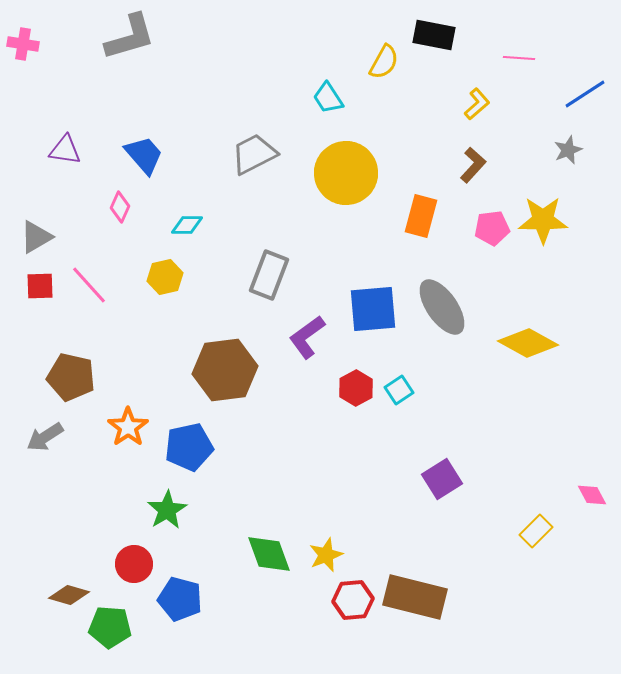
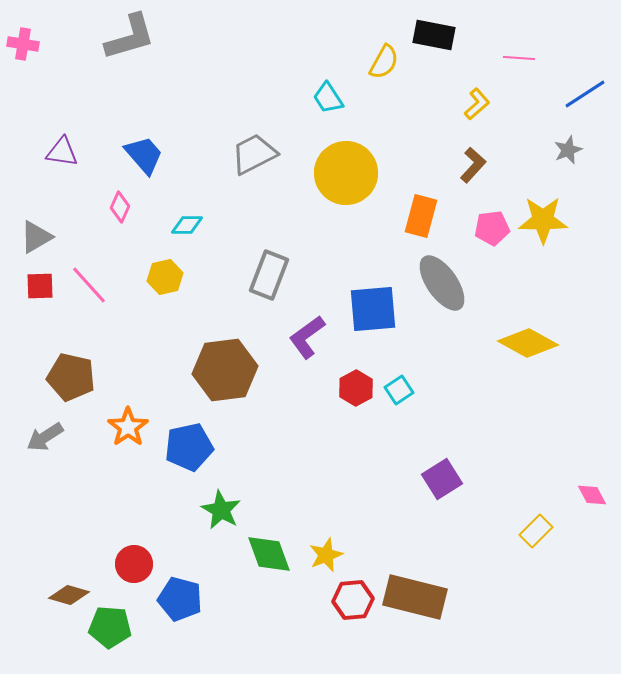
purple triangle at (65, 150): moved 3 px left, 2 px down
gray ellipse at (442, 307): moved 24 px up
green star at (167, 510): moved 54 px right; rotated 12 degrees counterclockwise
